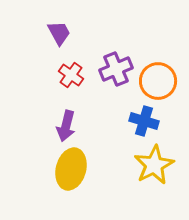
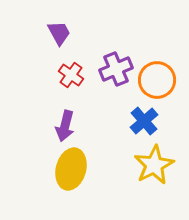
orange circle: moved 1 px left, 1 px up
blue cross: rotated 32 degrees clockwise
purple arrow: moved 1 px left
